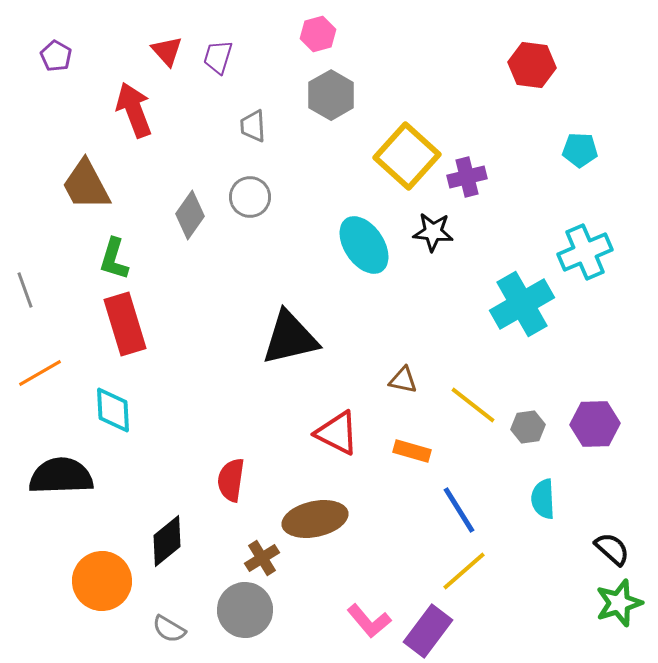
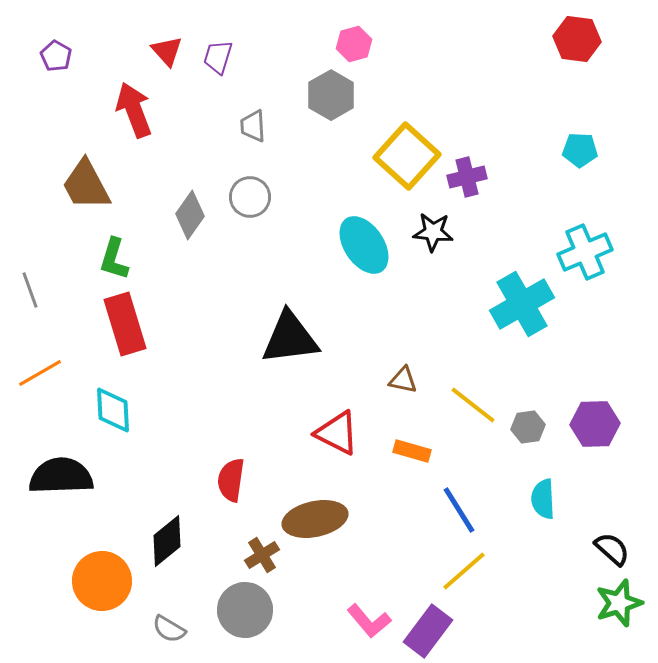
pink hexagon at (318, 34): moved 36 px right, 10 px down
red hexagon at (532, 65): moved 45 px right, 26 px up
gray line at (25, 290): moved 5 px right
black triangle at (290, 338): rotated 6 degrees clockwise
brown cross at (262, 558): moved 3 px up
